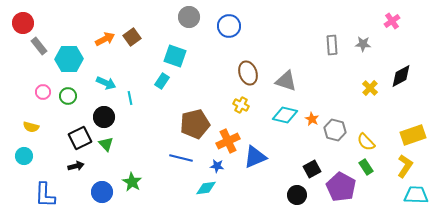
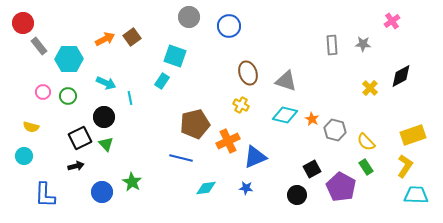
blue star at (217, 166): moved 29 px right, 22 px down
